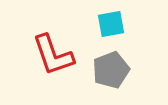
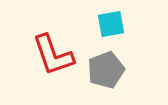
gray pentagon: moved 5 px left
